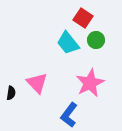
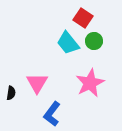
green circle: moved 2 px left, 1 px down
pink triangle: rotated 15 degrees clockwise
blue L-shape: moved 17 px left, 1 px up
